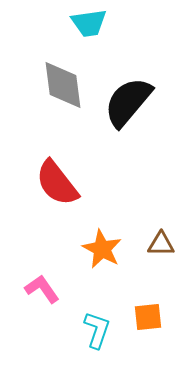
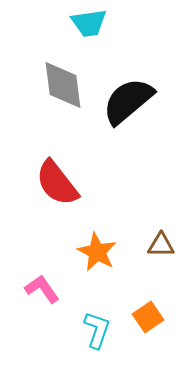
black semicircle: moved 1 px up; rotated 10 degrees clockwise
brown triangle: moved 1 px down
orange star: moved 5 px left, 3 px down
orange square: rotated 28 degrees counterclockwise
